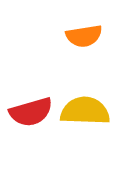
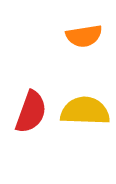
red semicircle: rotated 54 degrees counterclockwise
